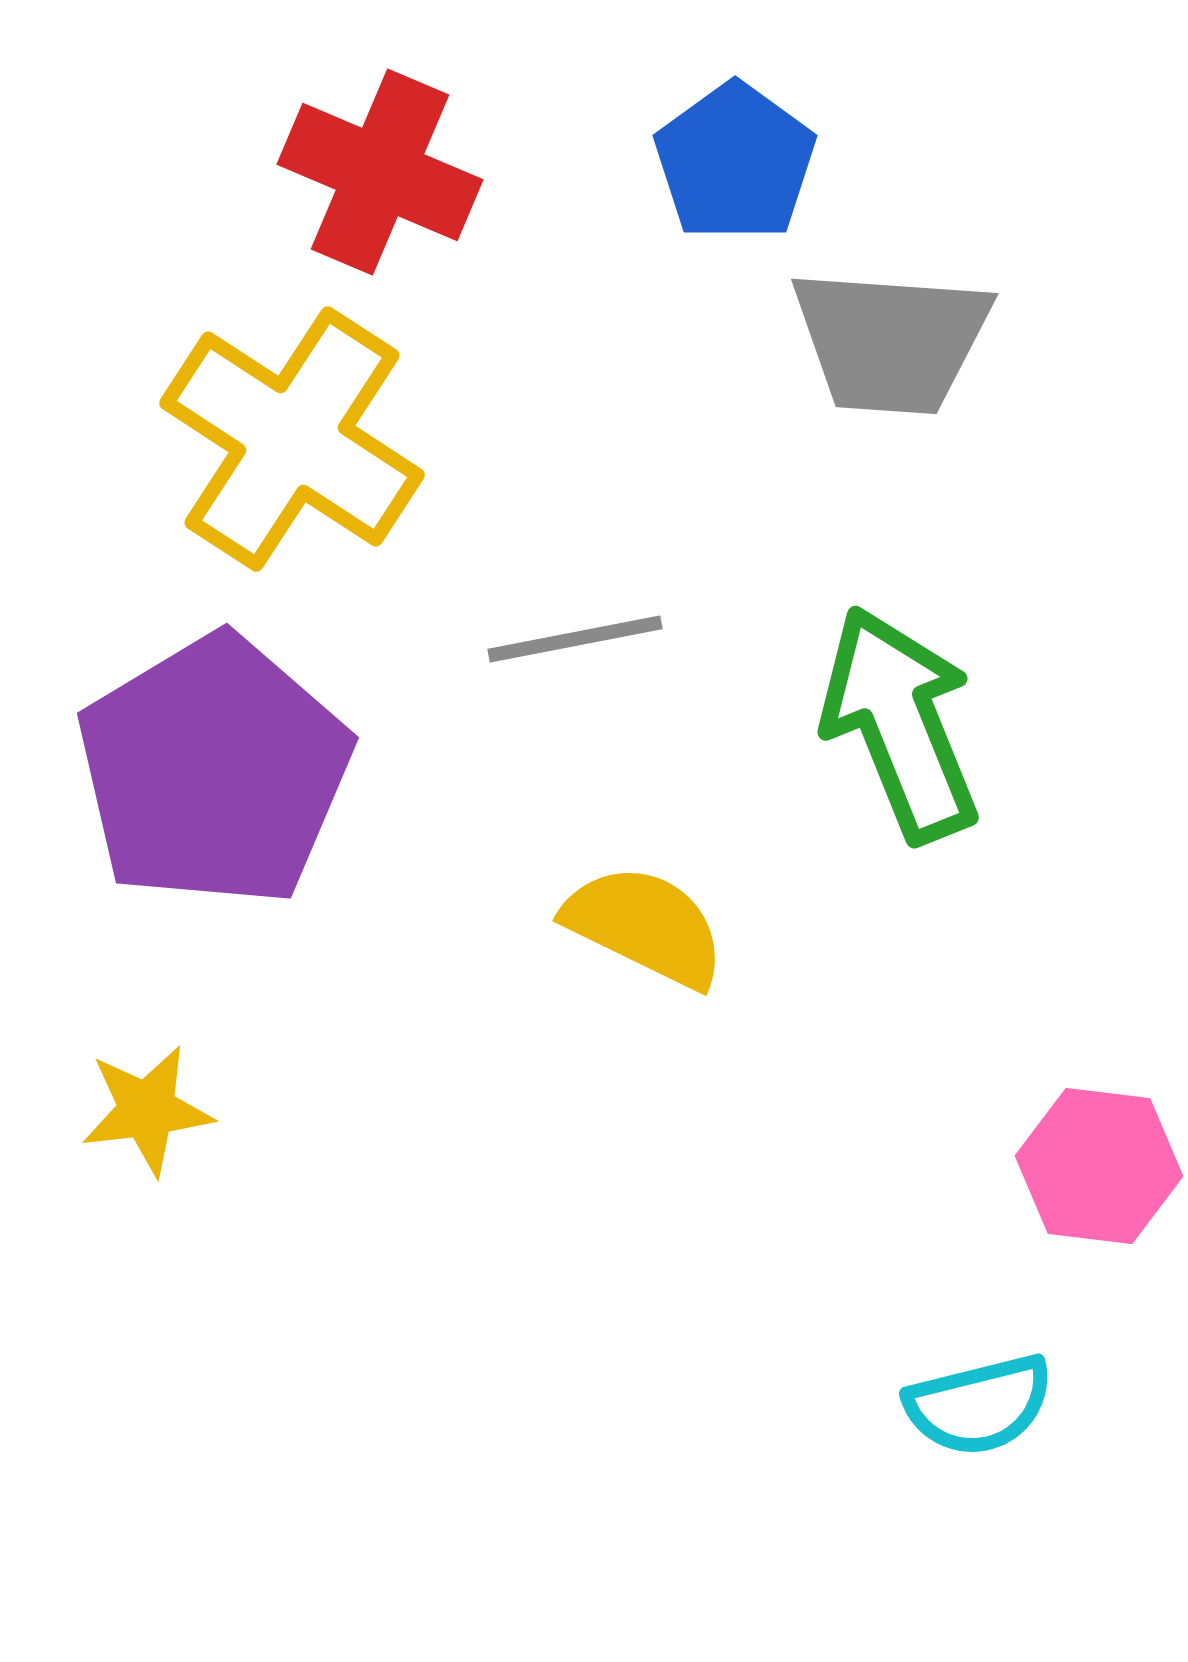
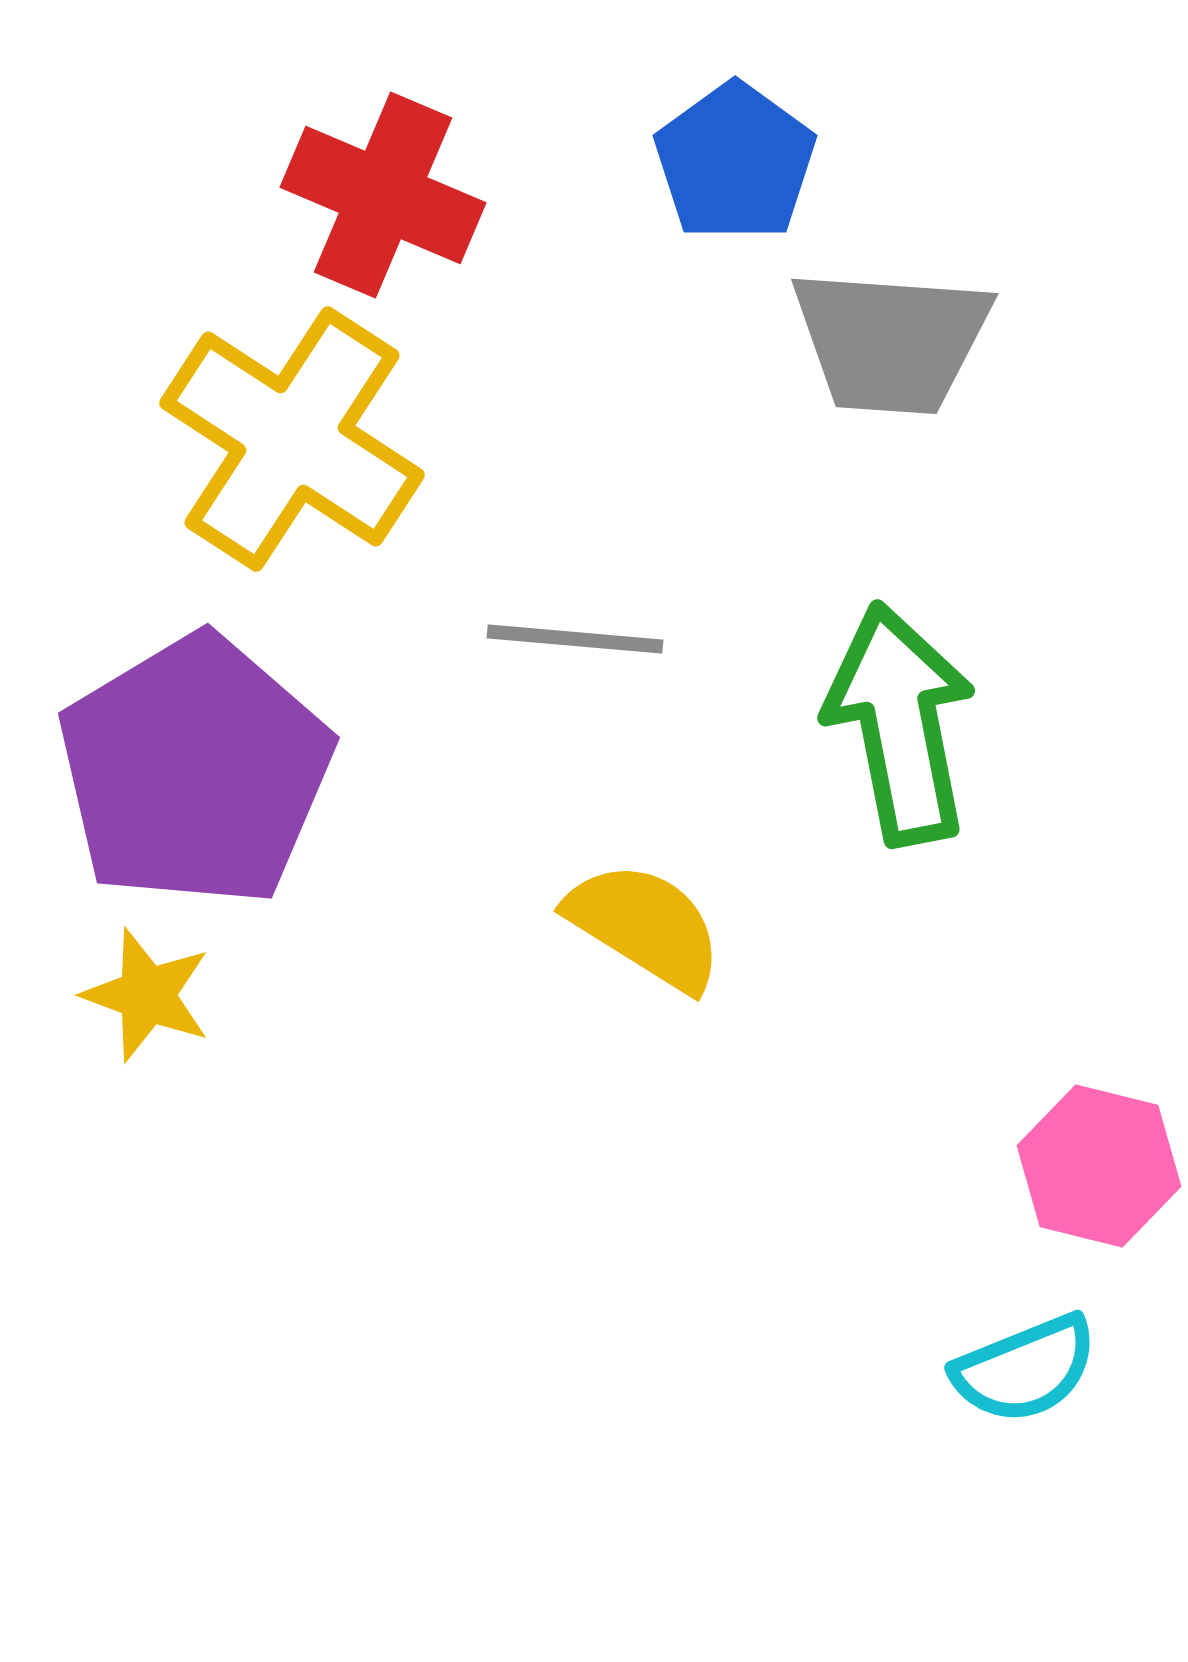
red cross: moved 3 px right, 23 px down
gray line: rotated 16 degrees clockwise
green arrow: rotated 11 degrees clockwise
purple pentagon: moved 19 px left
yellow semicircle: rotated 6 degrees clockwise
yellow star: moved 115 px up; rotated 27 degrees clockwise
pink hexagon: rotated 7 degrees clockwise
cyan semicircle: moved 46 px right, 36 px up; rotated 8 degrees counterclockwise
